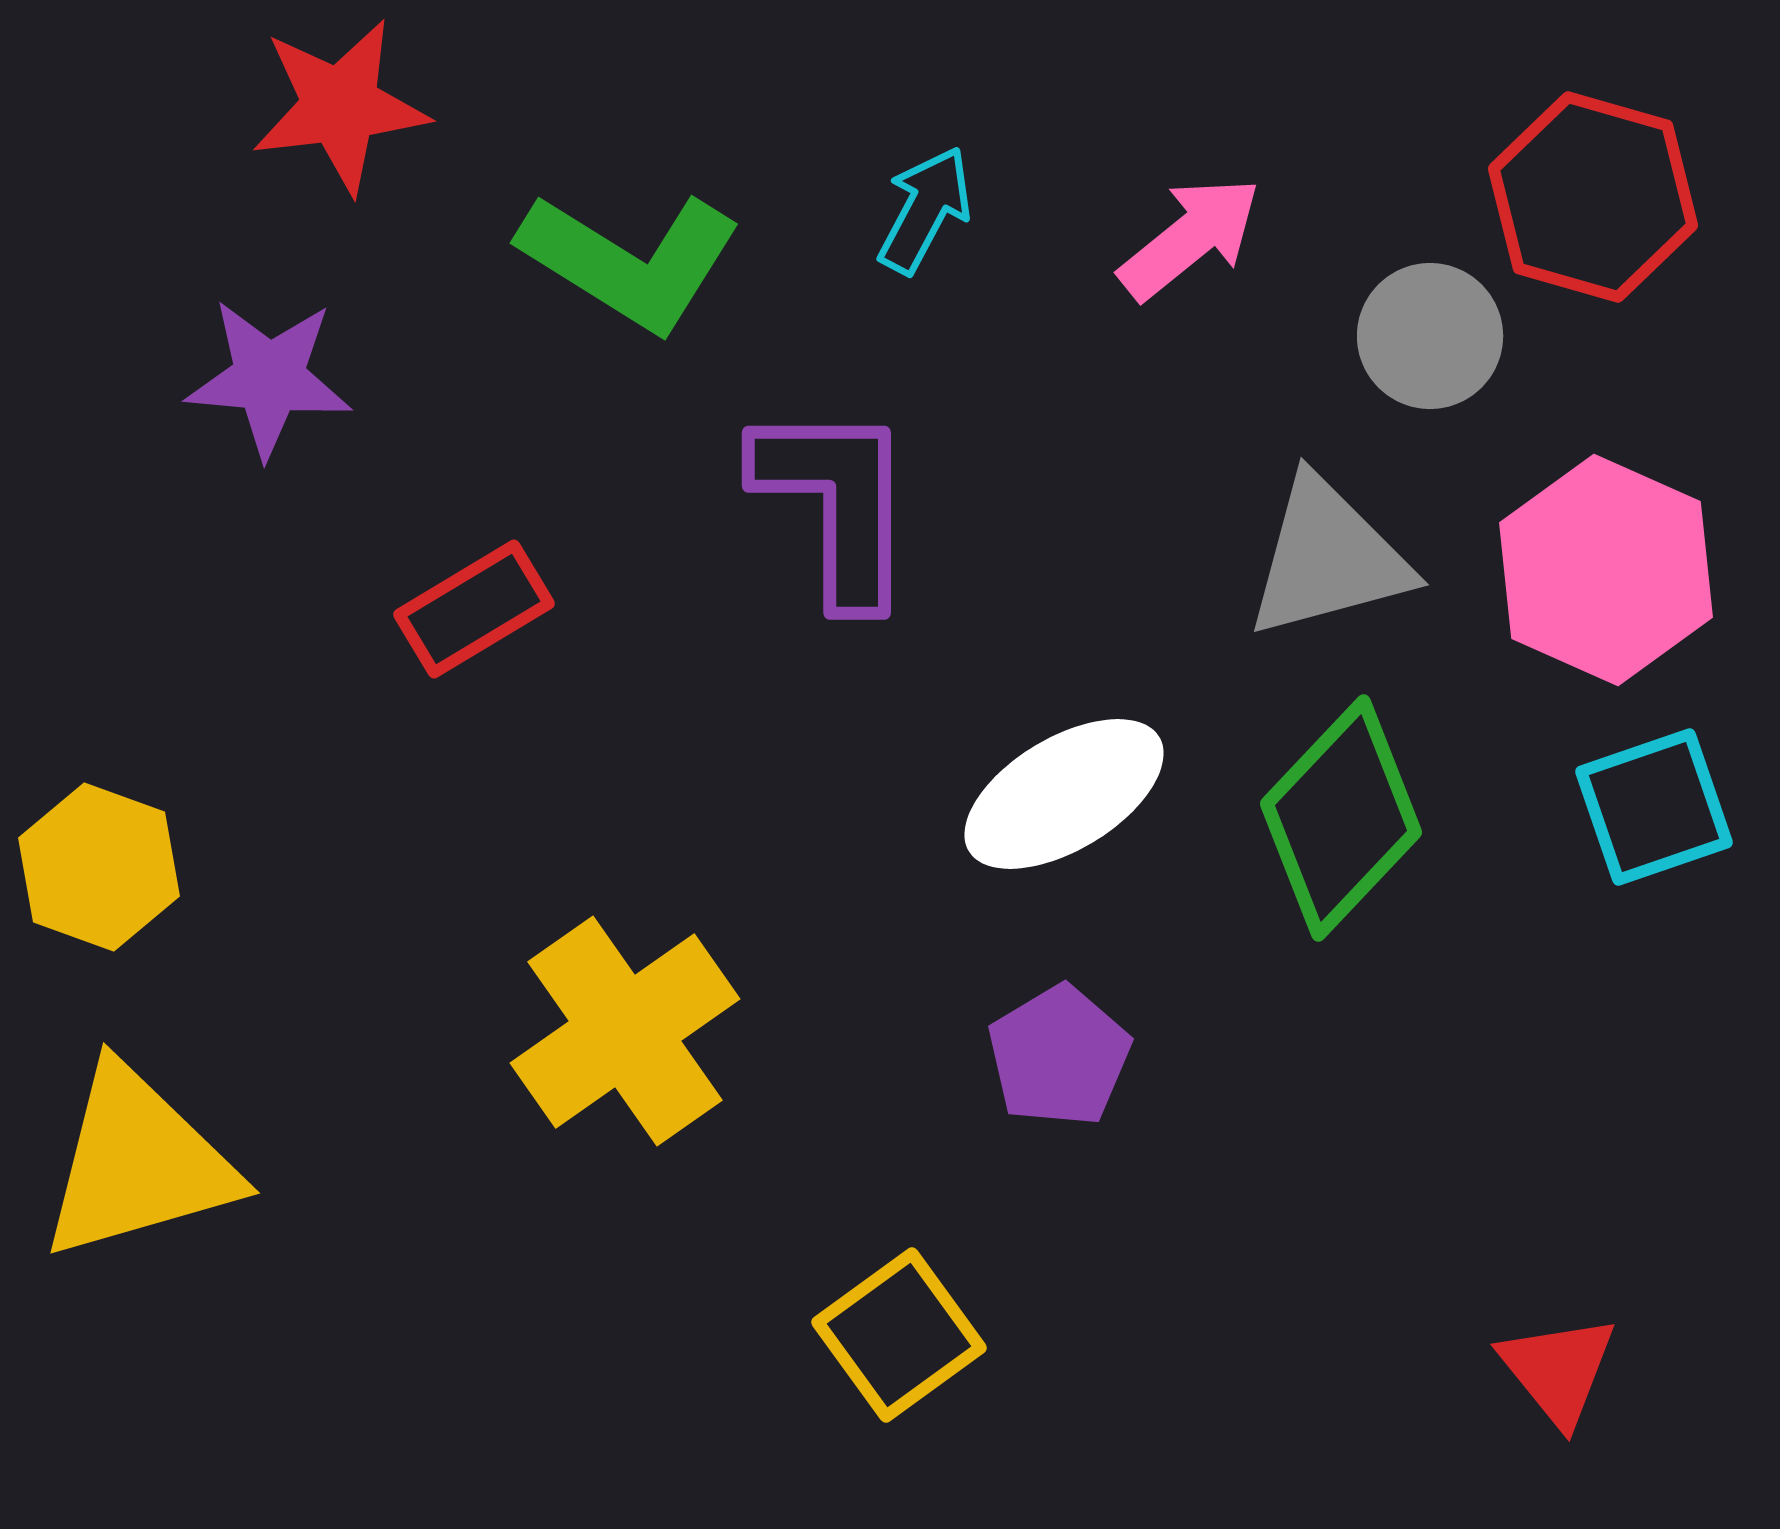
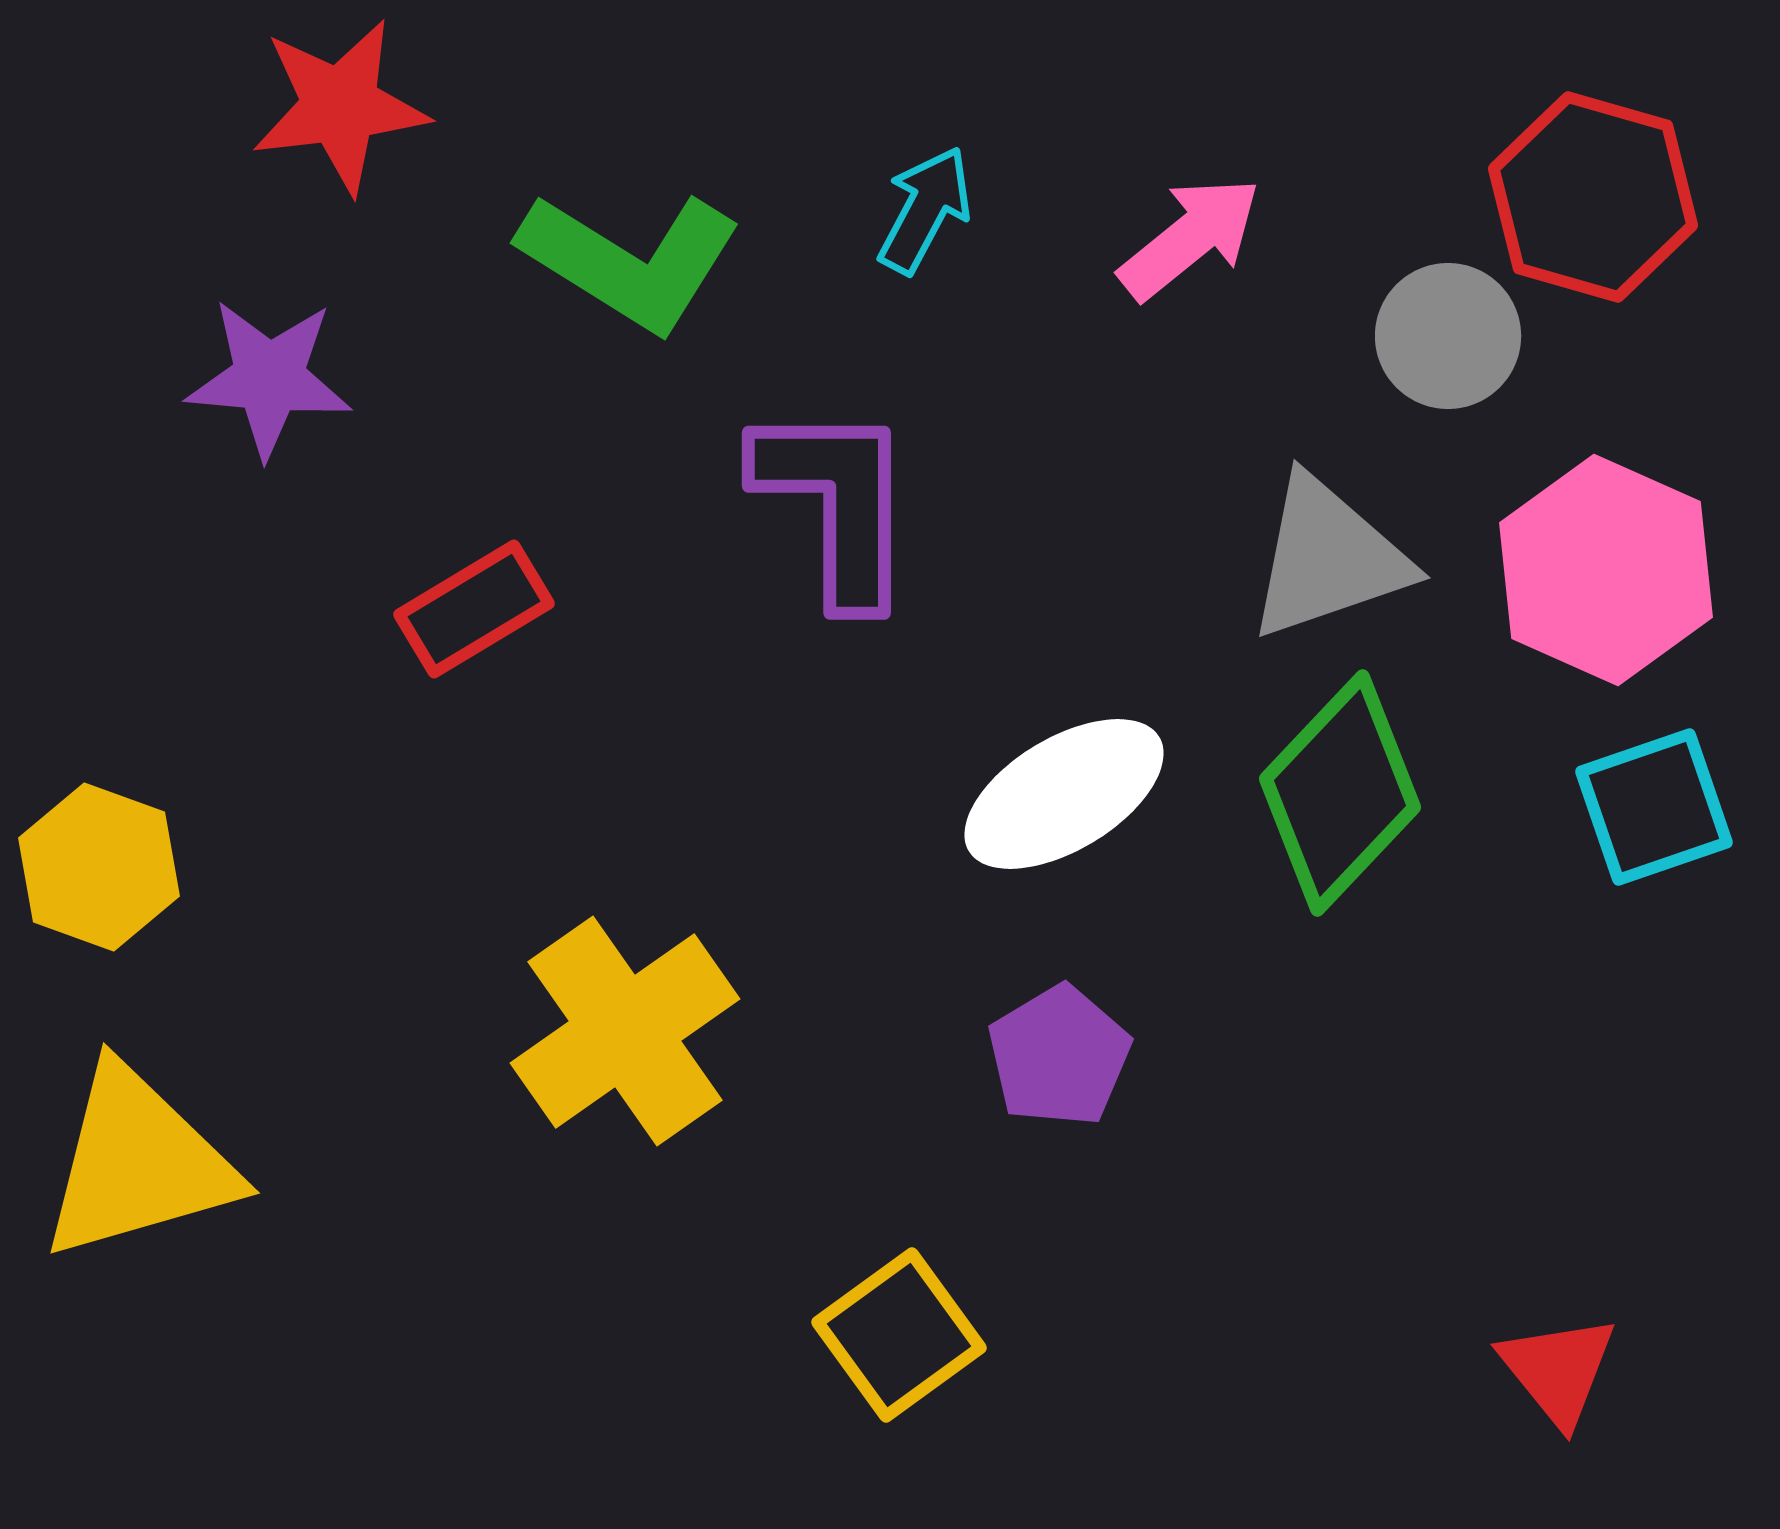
gray circle: moved 18 px right
gray triangle: rotated 4 degrees counterclockwise
green diamond: moved 1 px left, 25 px up
